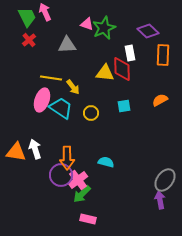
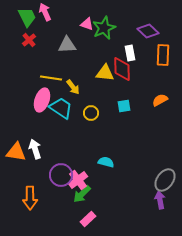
orange arrow: moved 37 px left, 40 px down
pink rectangle: rotated 56 degrees counterclockwise
